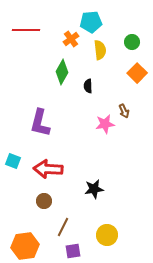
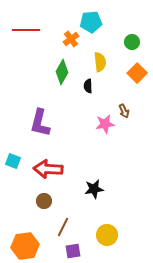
yellow semicircle: moved 12 px down
